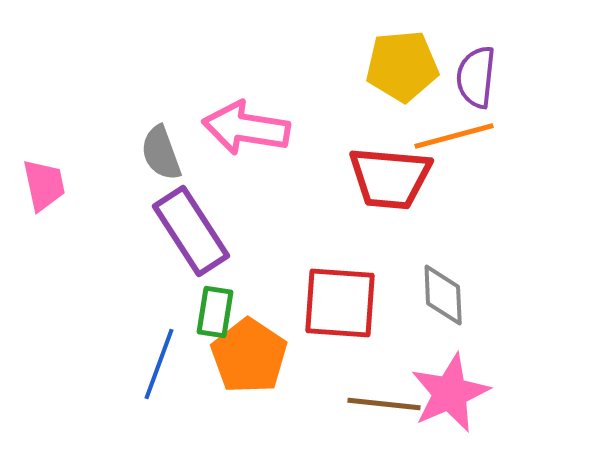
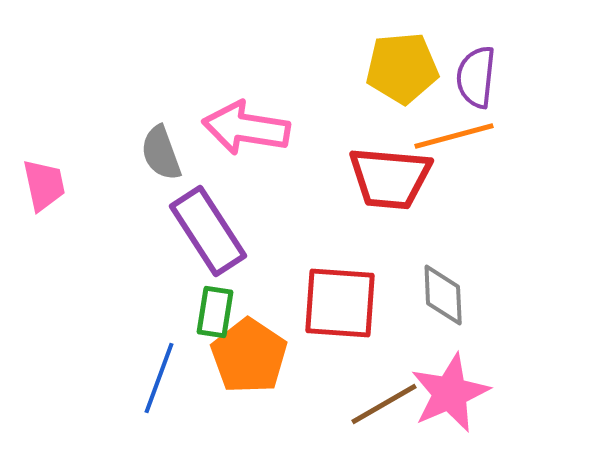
yellow pentagon: moved 2 px down
purple rectangle: moved 17 px right
blue line: moved 14 px down
brown line: rotated 36 degrees counterclockwise
